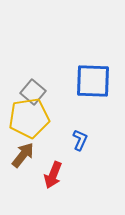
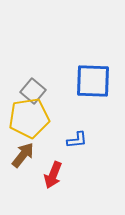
gray square: moved 1 px up
blue L-shape: moved 3 px left; rotated 60 degrees clockwise
